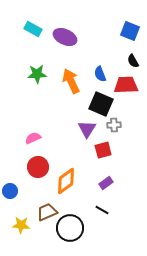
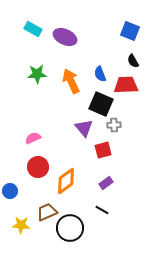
purple triangle: moved 3 px left, 1 px up; rotated 12 degrees counterclockwise
